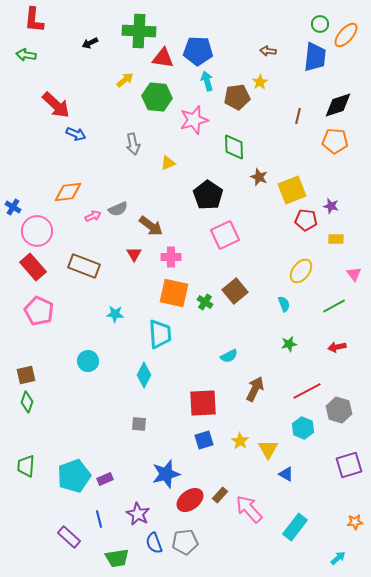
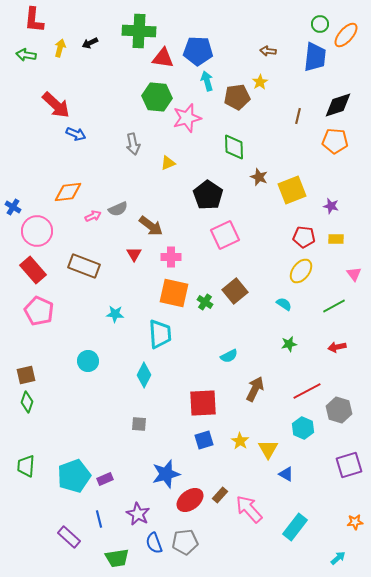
yellow arrow at (125, 80): moved 65 px left, 32 px up; rotated 36 degrees counterclockwise
pink star at (194, 120): moved 7 px left, 2 px up
red pentagon at (306, 220): moved 2 px left, 17 px down
red rectangle at (33, 267): moved 3 px down
cyan semicircle at (284, 304): rotated 35 degrees counterclockwise
